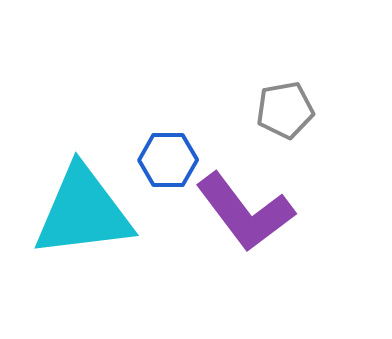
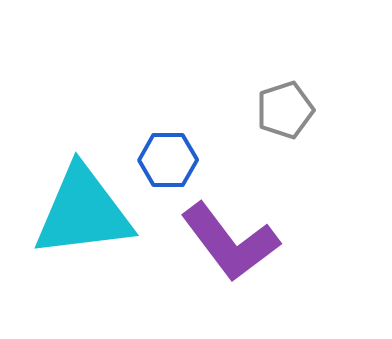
gray pentagon: rotated 8 degrees counterclockwise
purple L-shape: moved 15 px left, 30 px down
